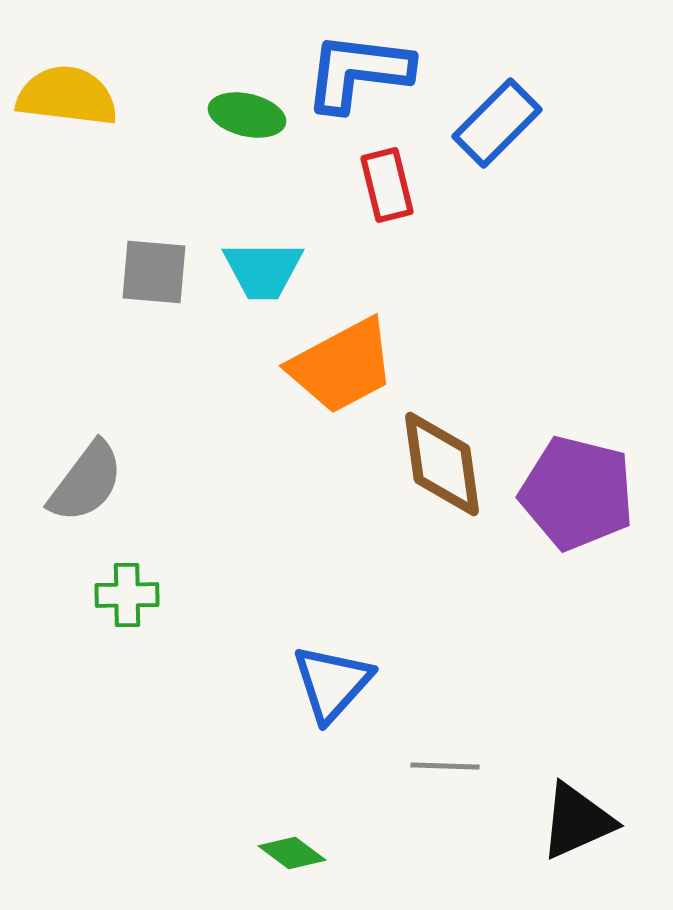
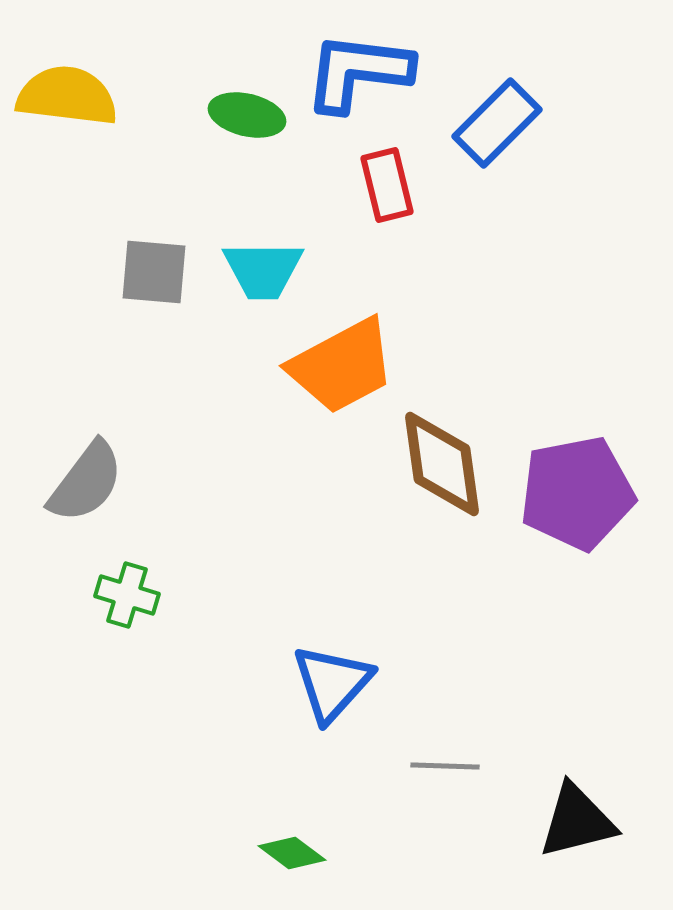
purple pentagon: rotated 25 degrees counterclockwise
green cross: rotated 18 degrees clockwise
black triangle: rotated 10 degrees clockwise
